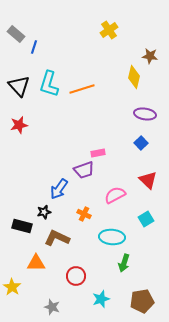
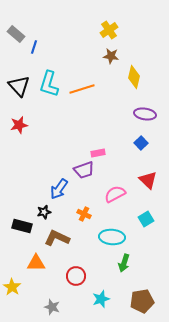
brown star: moved 39 px left
pink semicircle: moved 1 px up
